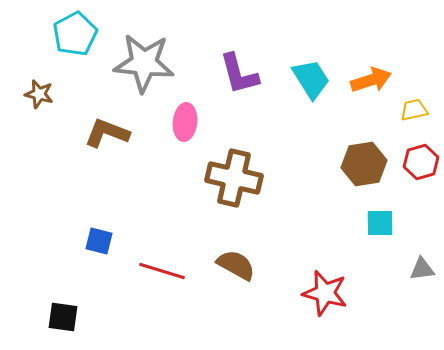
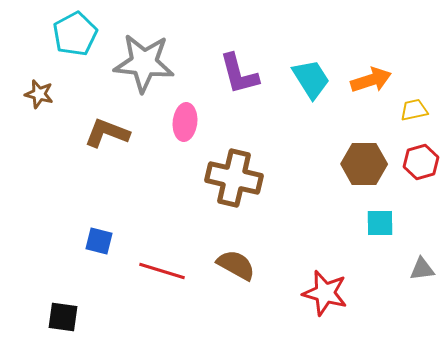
brown hexagon: rotated 9 degrees clockwise
